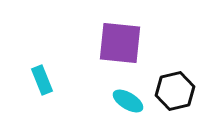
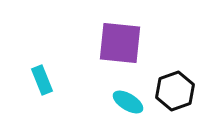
black hexagon: rotated 6 degrees counterclockwise
cyan ellipse: moved 1 px down
